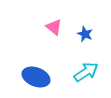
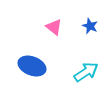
blue star: moved 5 px right, 8 px up
blue ellipse: moved 4 px left, 11 px up
